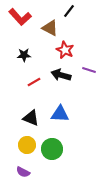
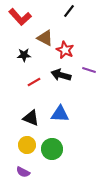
brown triangle: moved 5 px left, 10 px down
